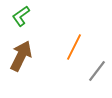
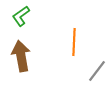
orange line: moved 5 px up; rotated 24 degrees counterclockwise
brown arrow: rotated 36 degrees counterclockwise
